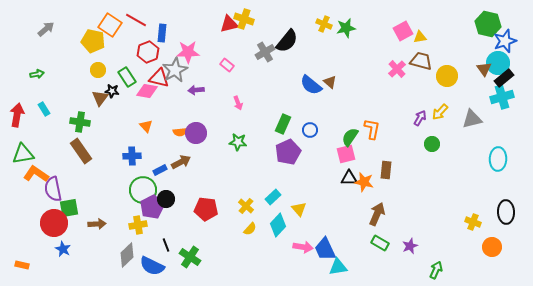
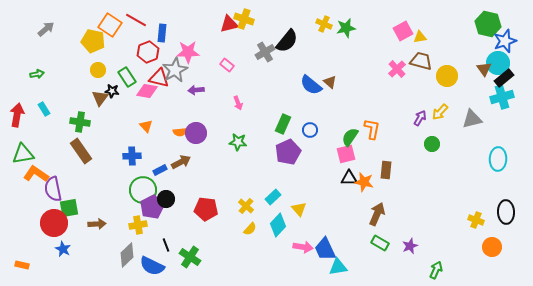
yellow cross at (473, 222): moved 3 px right, 2 px up
